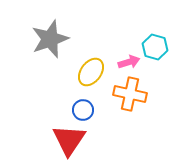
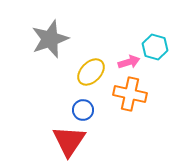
yellow ellipse: rotated 8 degrees clockwise
red triangle: moved 1 px down
